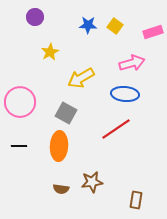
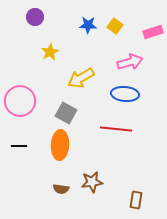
pink arrow: moved 2 px left, 1 px up
pink circle: moved 1 px up
red line: rotated 40 degrees clockwise
orange ellipse: moved 1 px right, 1 px up
